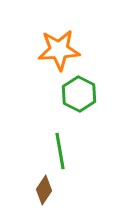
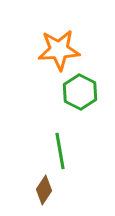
green hexagon: moved 1 px right, 2 px up
